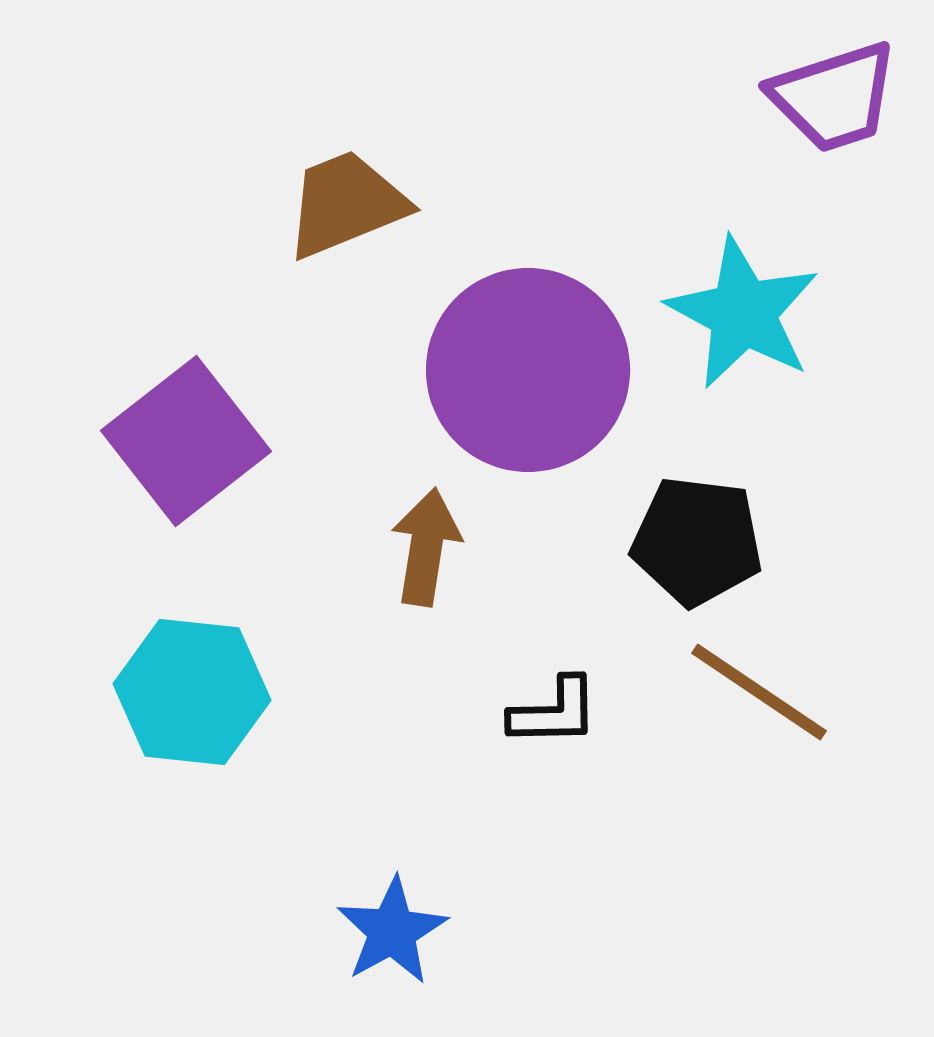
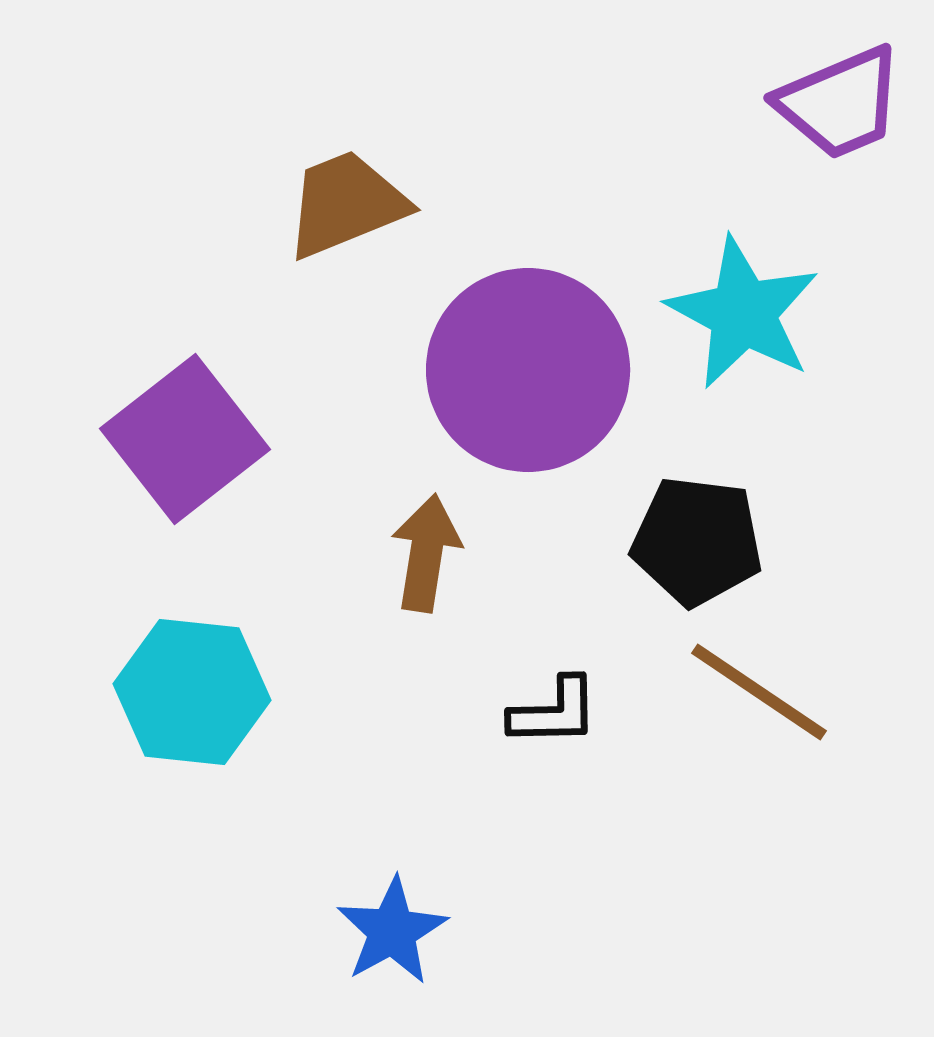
purple trapezoid: moved 6 px right, 6 px down; rotated 5 degrees counterclockwise
purple square: moved 1 px left, 2 px up
brown arrow: moved 6 px down
